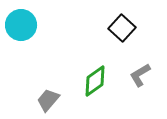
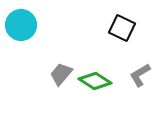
black square: rotated 16 degrees counterclockwise
green diamond: rotated 68 degrees clockwise
gray trapezoid: moved 13 px right, 26 px up
